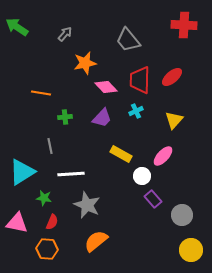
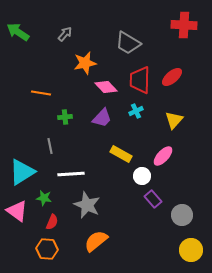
green arrow: moved 1 px right, 5 px down
gray trapezoid: moved 3 px down; rotated 20 degrees counterclockwise
pink triangle: moved 12 px up; rotated 25 degrees clockwise
